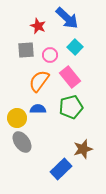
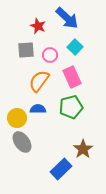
pink rectangle: moved 2 px right; rotated 15 degrees clockwise
brown star: rotated 18 degrees counterclockwise
